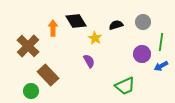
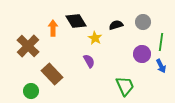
blue arrow: rotated 88 degrees counterclockwise
brown rectangle: moved 4 px right, 1 px up
green trapezoid: rotated 90 degrees counterclockwise
